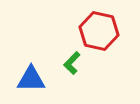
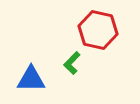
red hexagon: moved 1 px left, 1 px up
